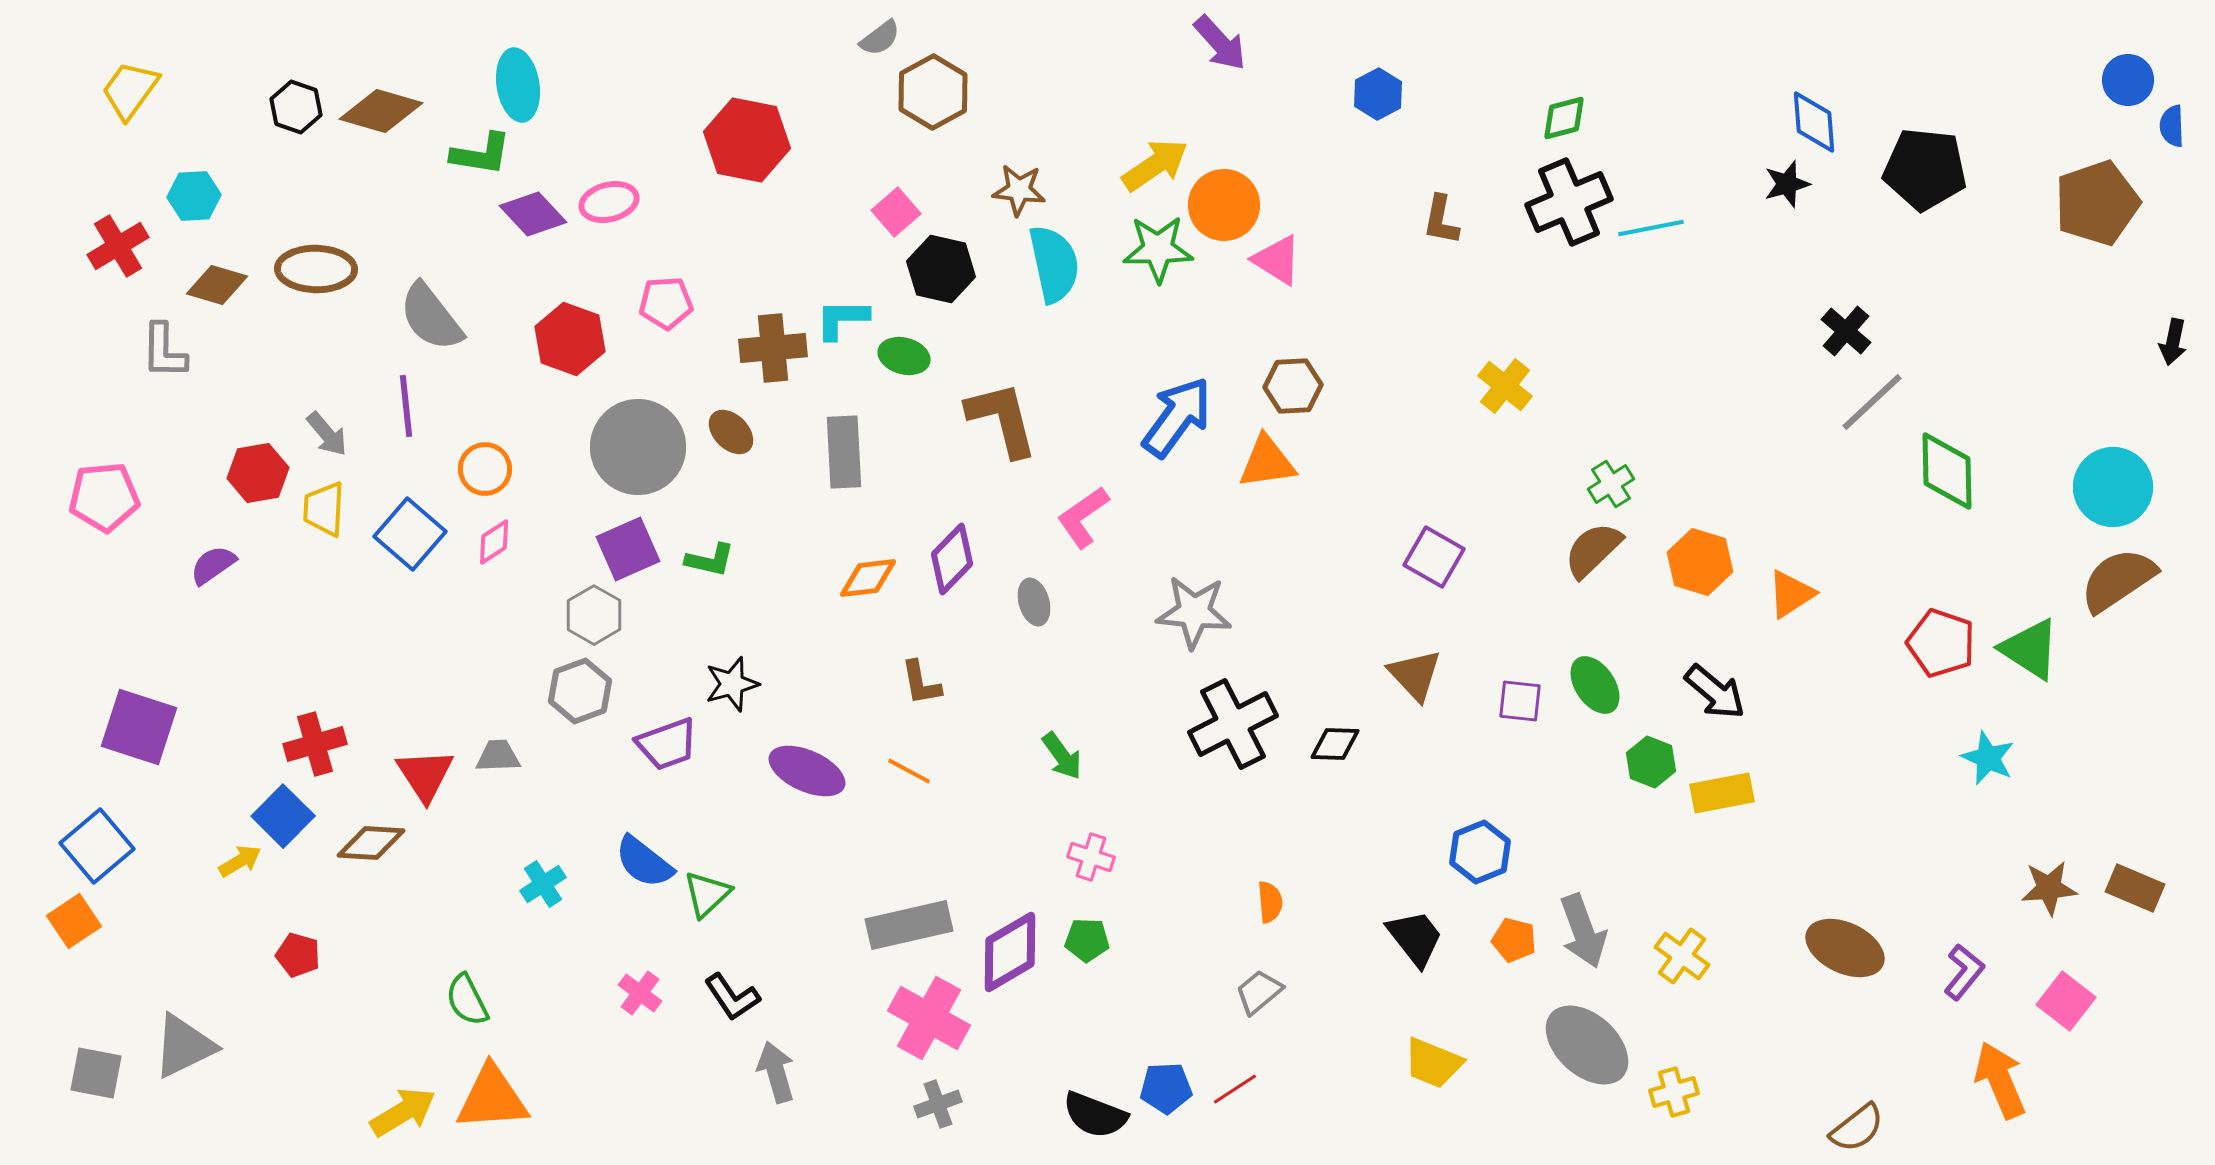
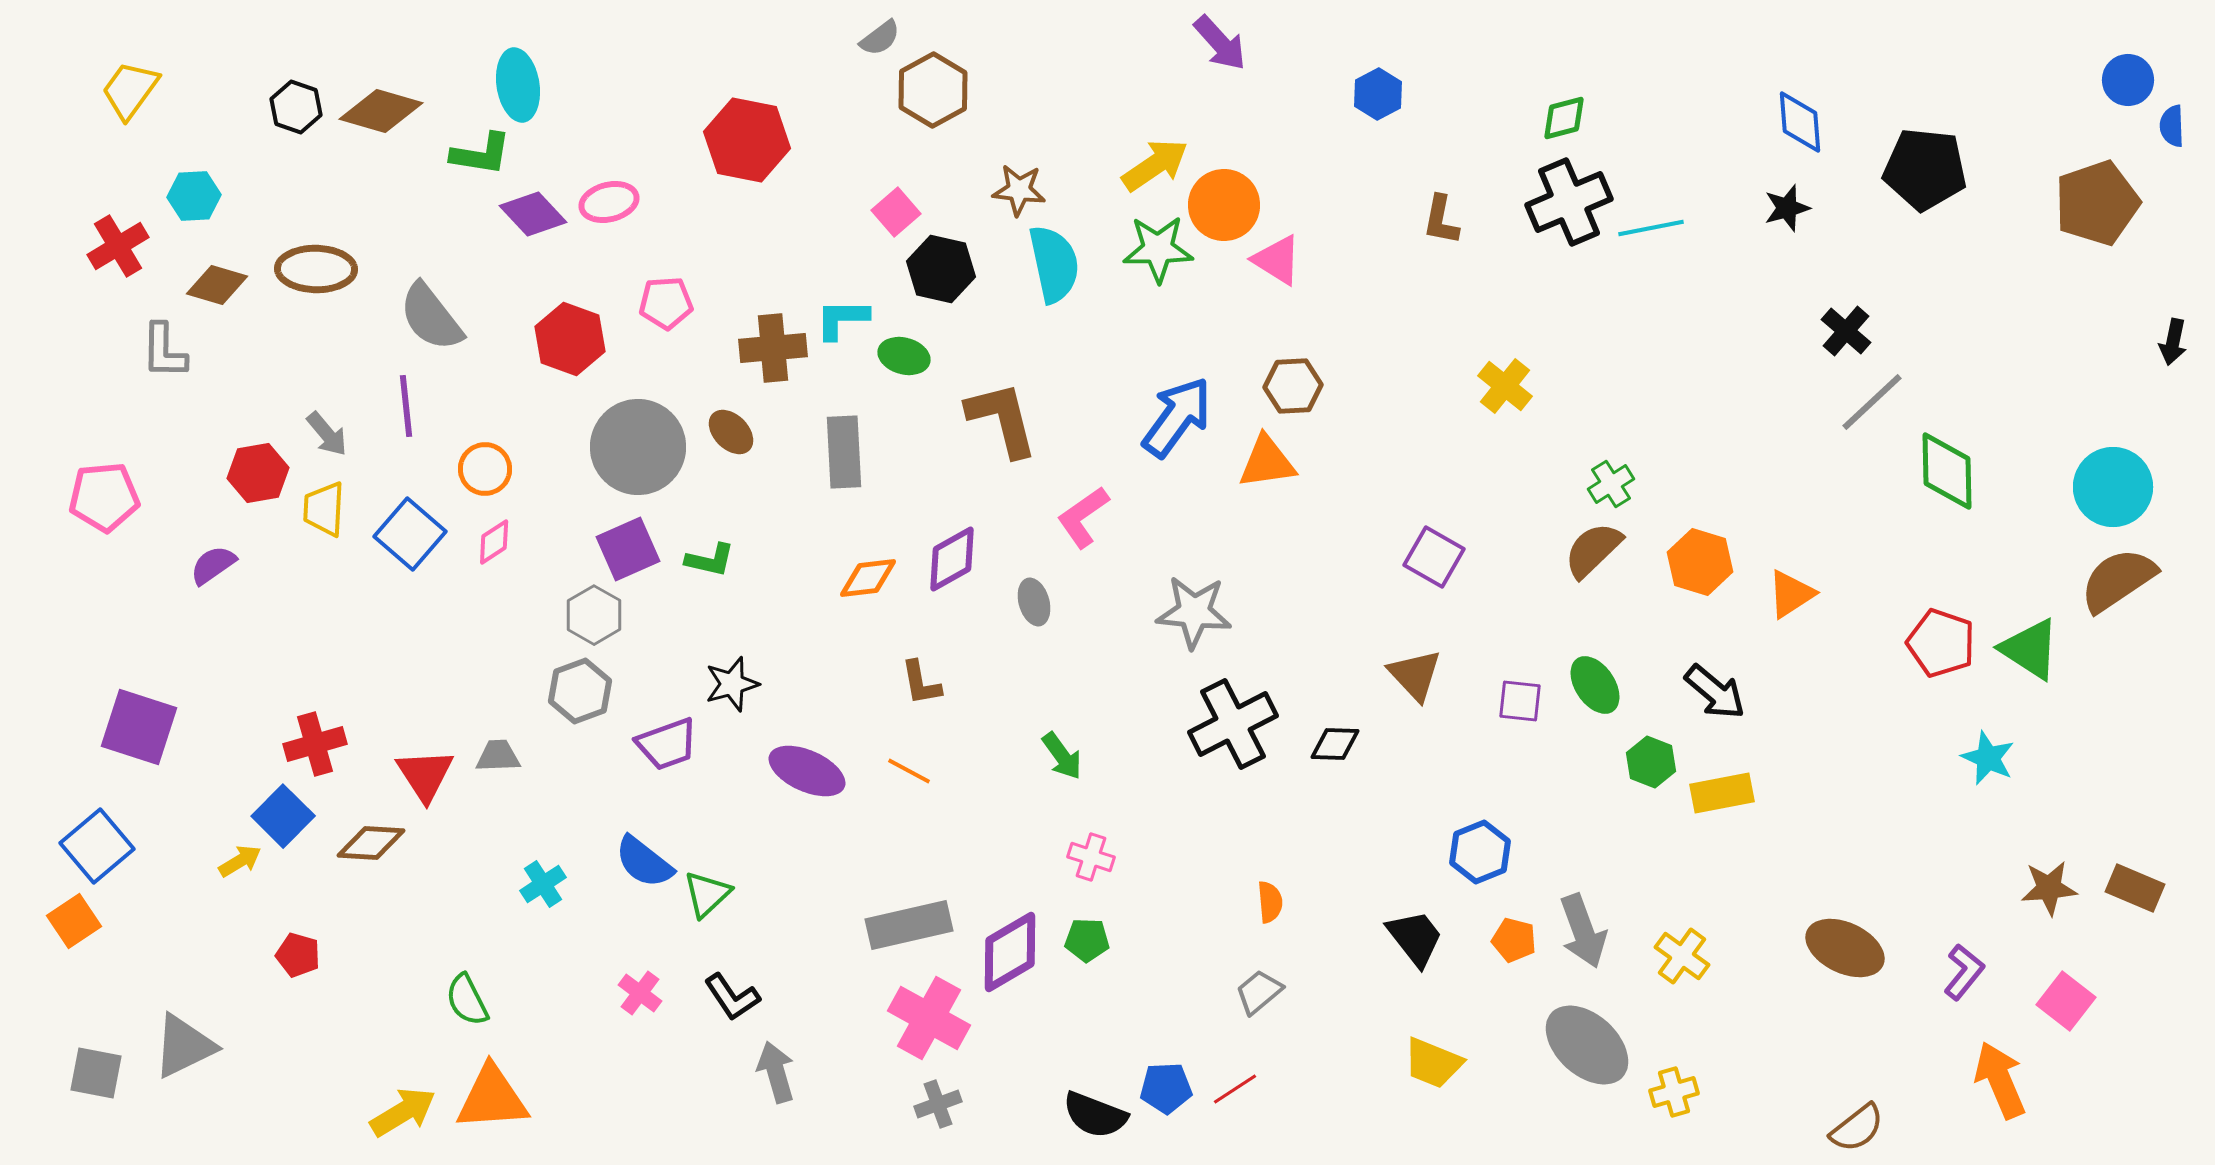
brown hexagon at (933, 92): moved 2 px up
blue diamond at (1814, 122): moved 14 px left
black star at (1787, 184): moved 24 px down
purple diamond at (952, 559): rotated 16 degrees clockwise
